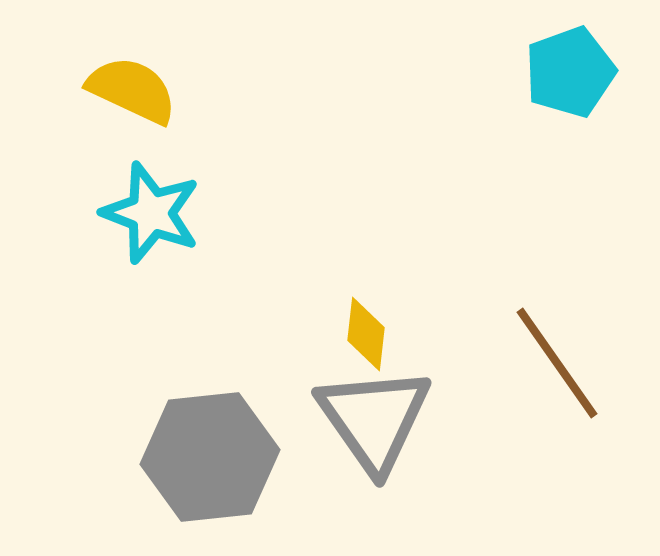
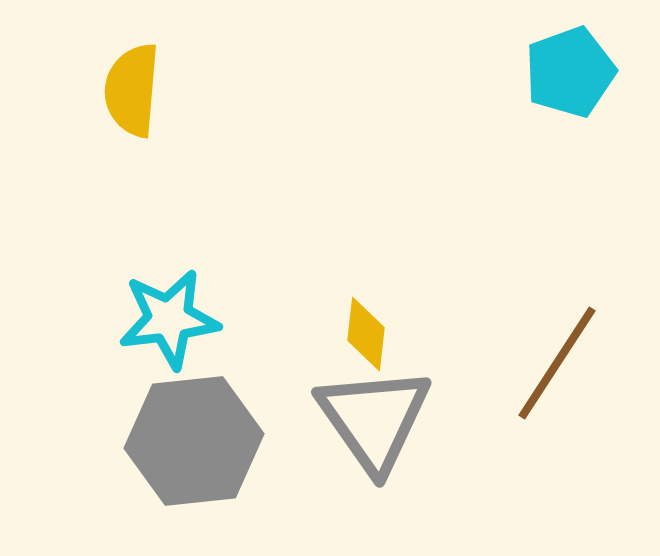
yellow semicircle: rotated 110 degrees counterclockwise
cyan star: moved 18 px right, 106 px down; rotated 28 degrees counterclockwise
brown line: rotated 68 degrees clockwise
gray hexagon: moved 16 px left, 16 px up
